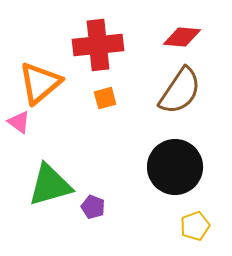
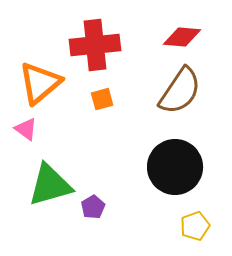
red cross: moved 3 px left
orange square: moved 3 px left, 1 px down
pink triangle: moved 7 px right, 7 px down
purple pentagon: rotated 20 degrees clockwise
